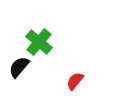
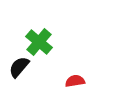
red semicircle: rotated 42 degrees clockwise
